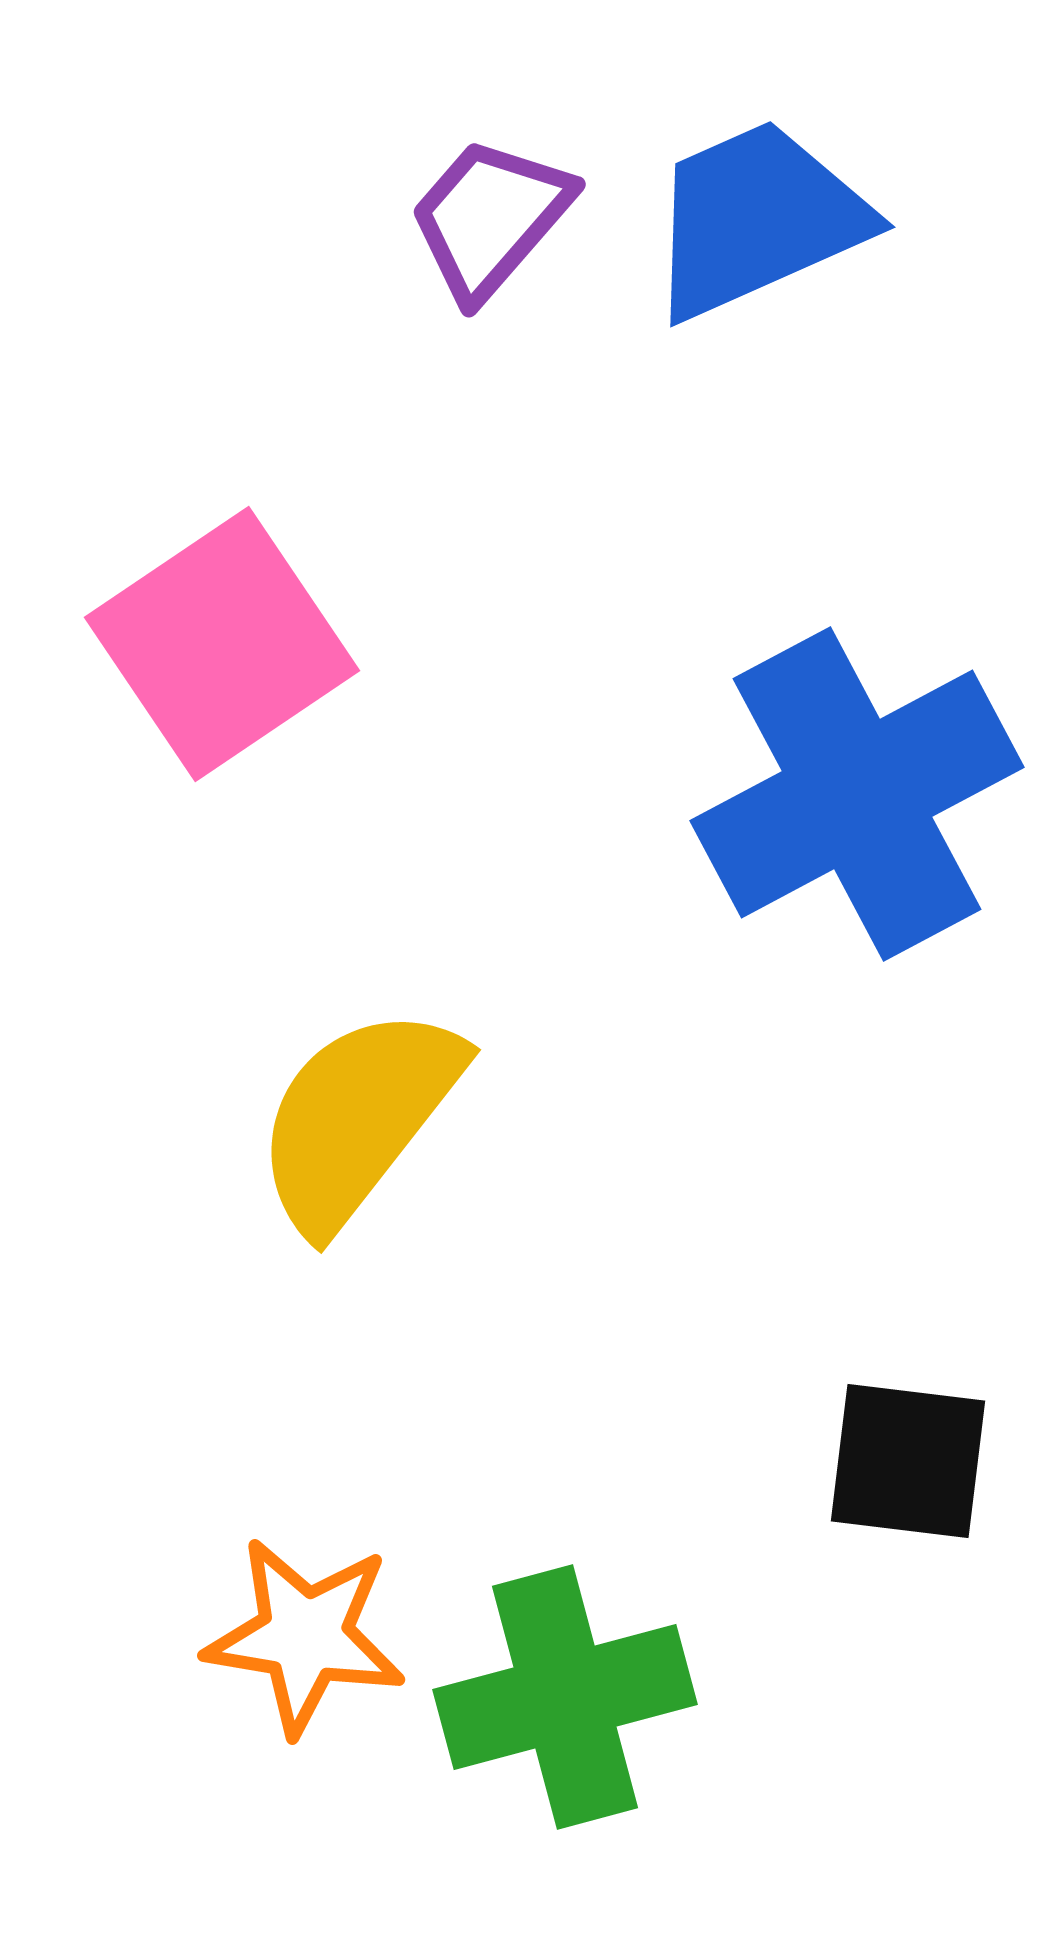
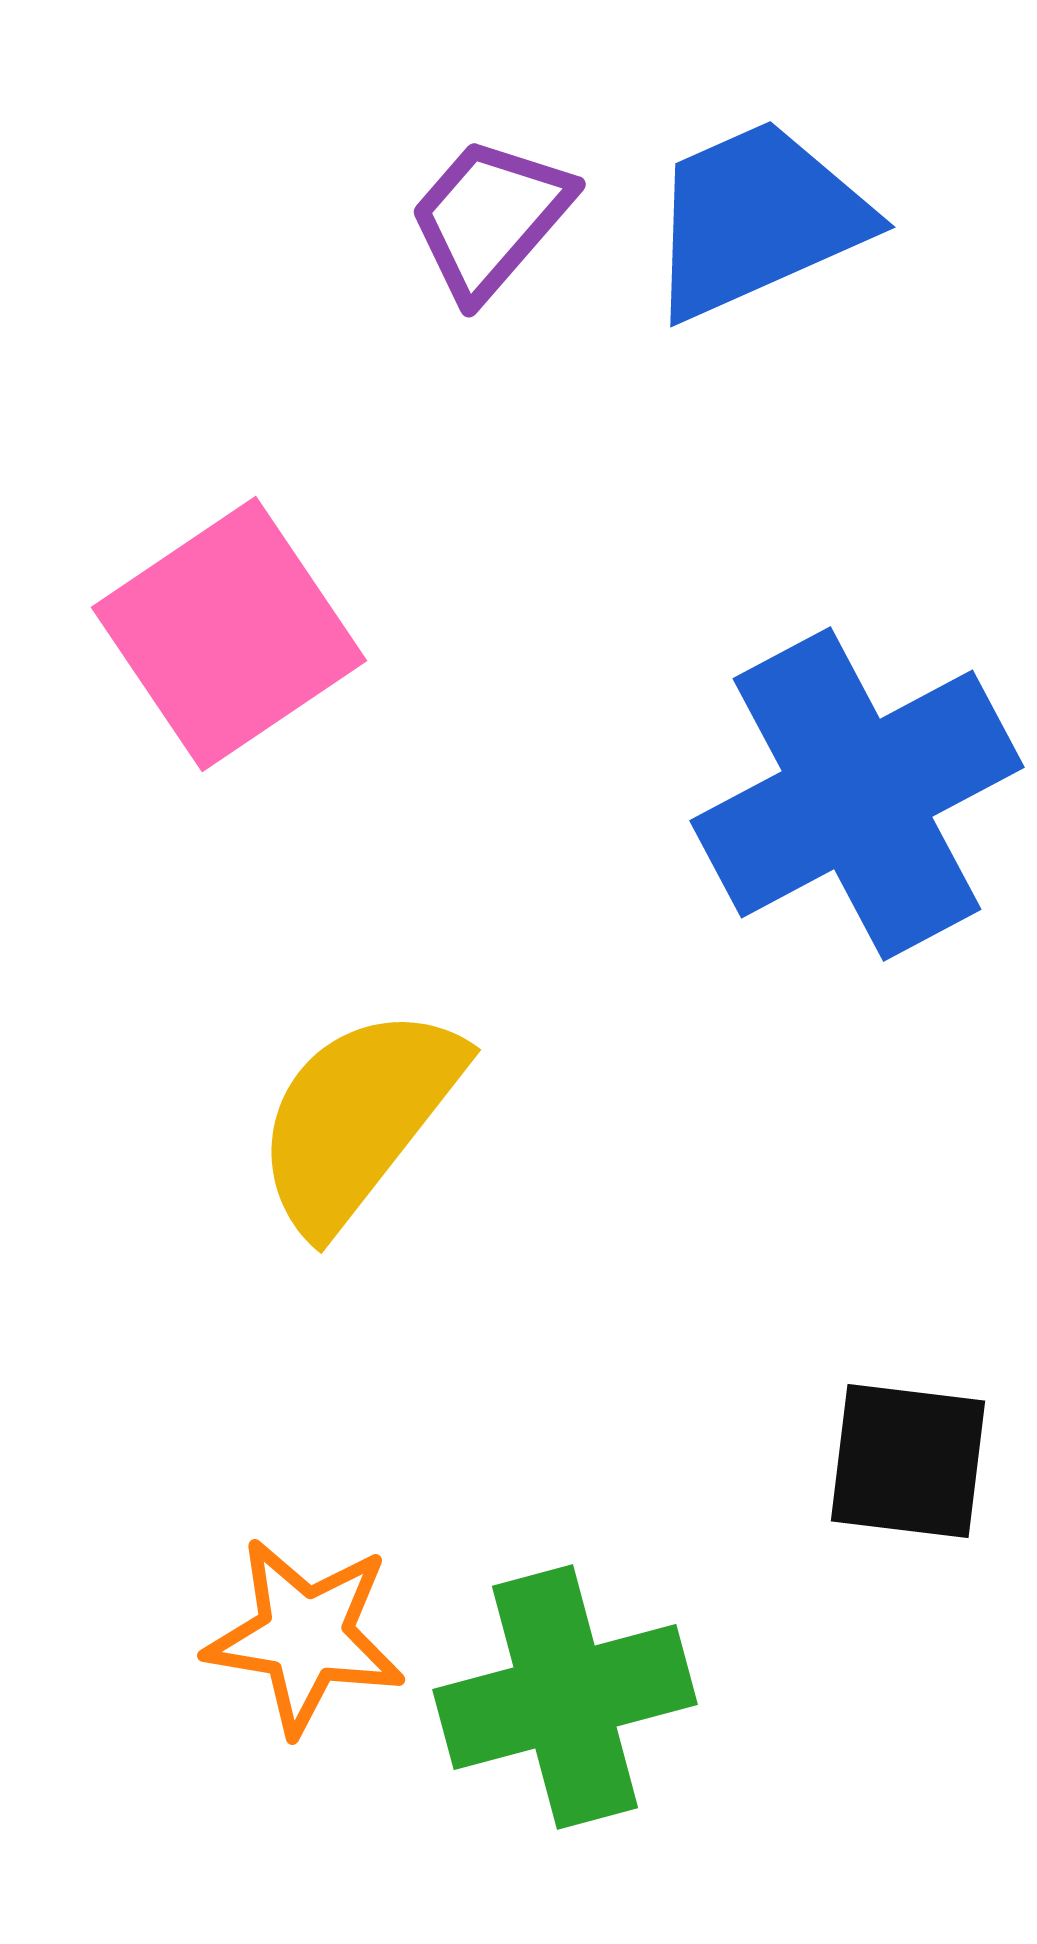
pink square: moved 7 px right, 10 px up
